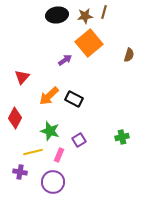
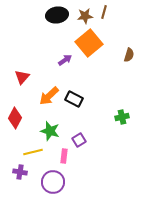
green cross: moved 20 px up
pink rectangle: moved 5 px right, 1 px down; rotated 16 degrees counterclockwise
